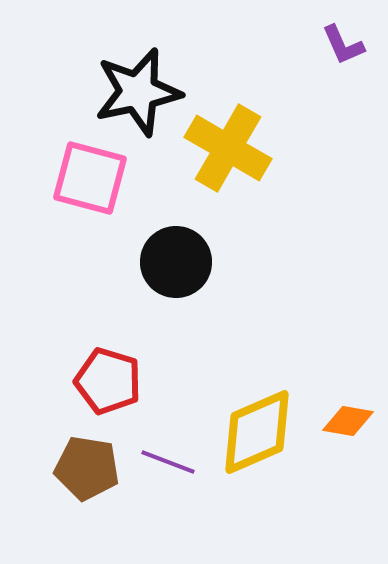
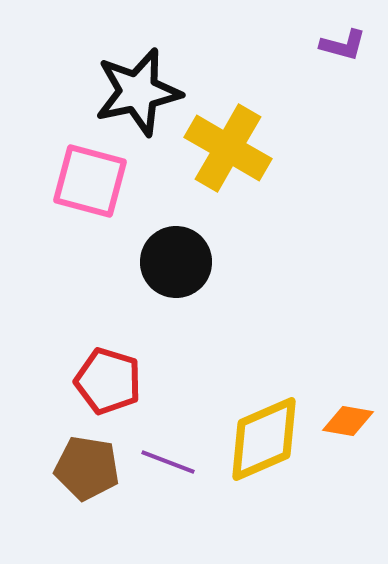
purple L-shape: rotated 51 degrees counterclockwise
pink square: moved 3 px down
yellow diamond: moved 7 px right, 7 px down
